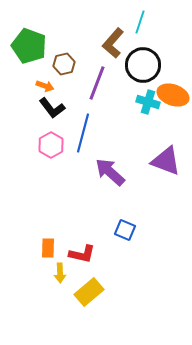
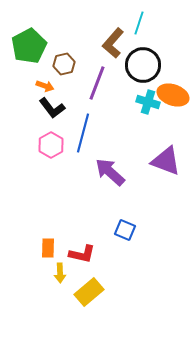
cyan line: moved 1 px left, 1 px down
green pentagon: rotated 24 degrees clockwise
